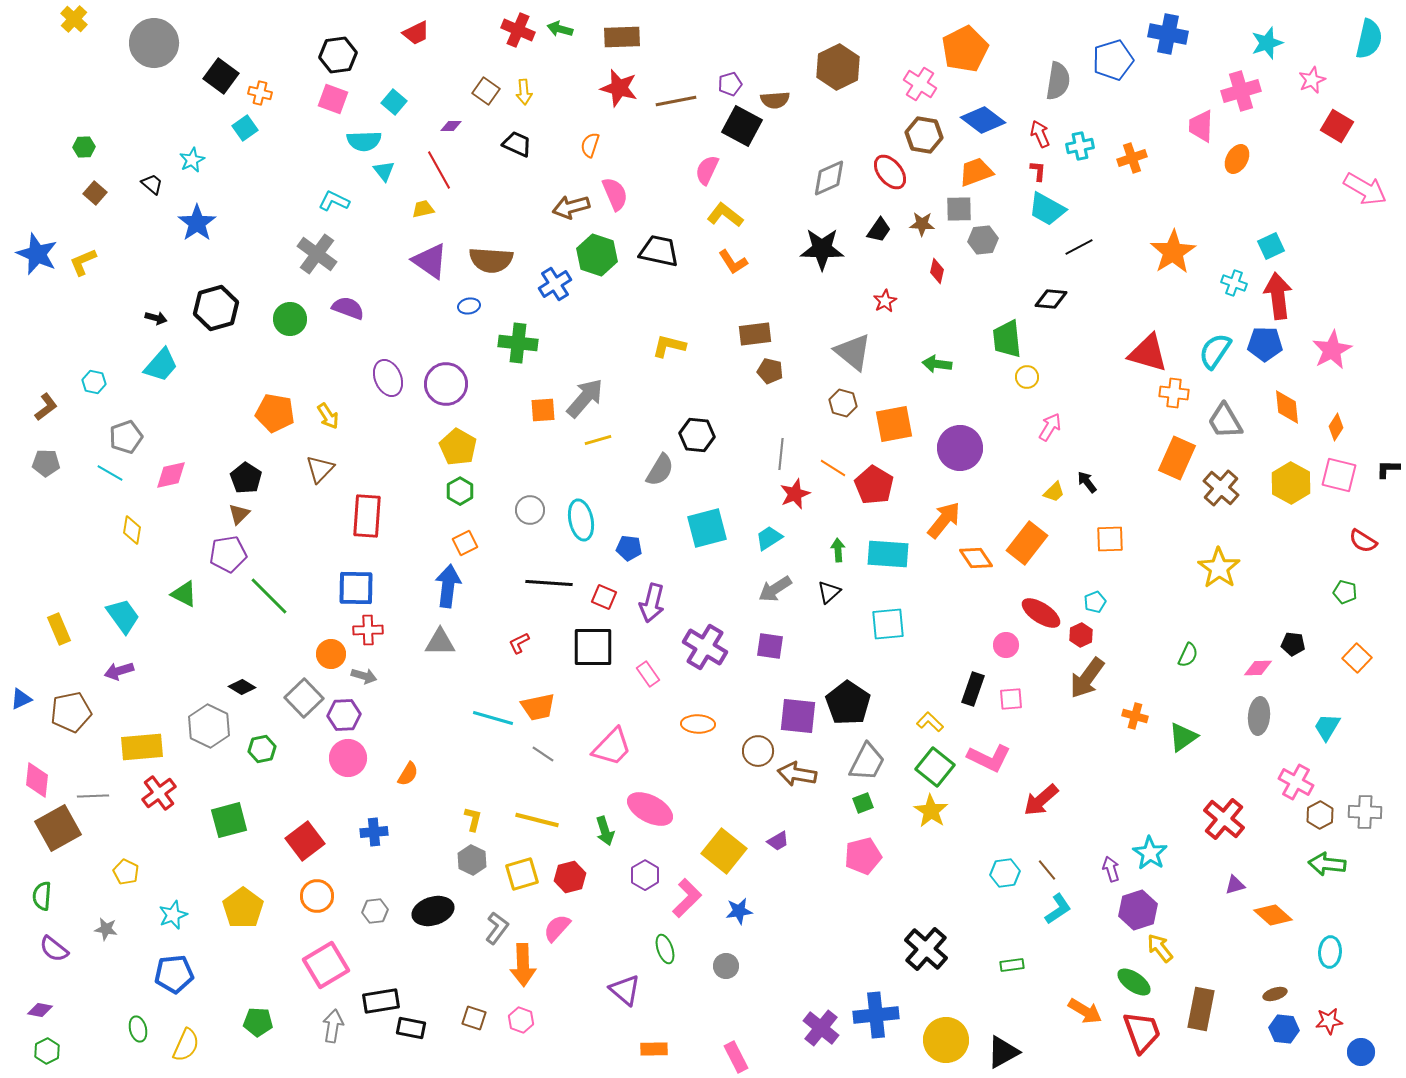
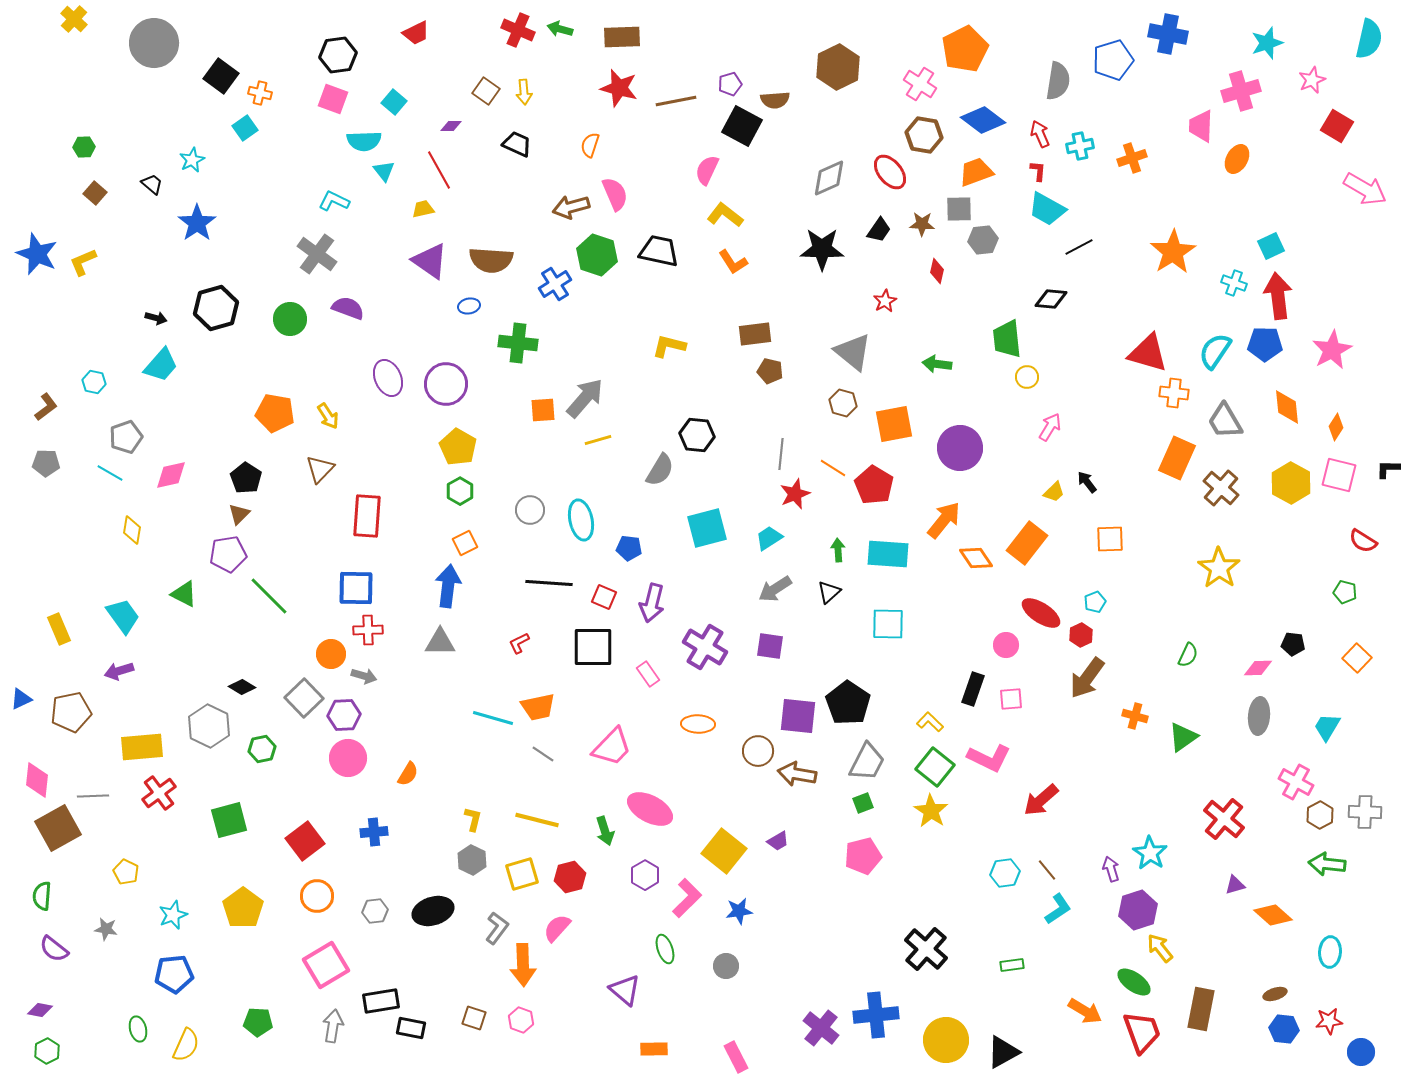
cyan square at (888, 624): rotated 6 degrees clockwise
